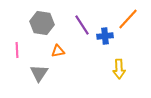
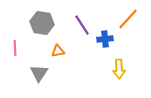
blue cross: moved 3 px down
pink line: moved 2 px left, 2 px up
